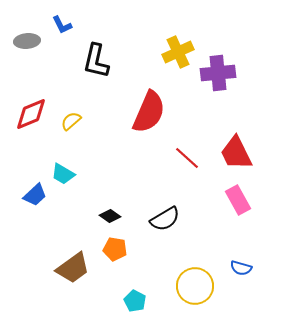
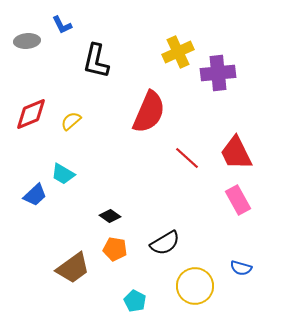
black semicircle: moved 24 px down
